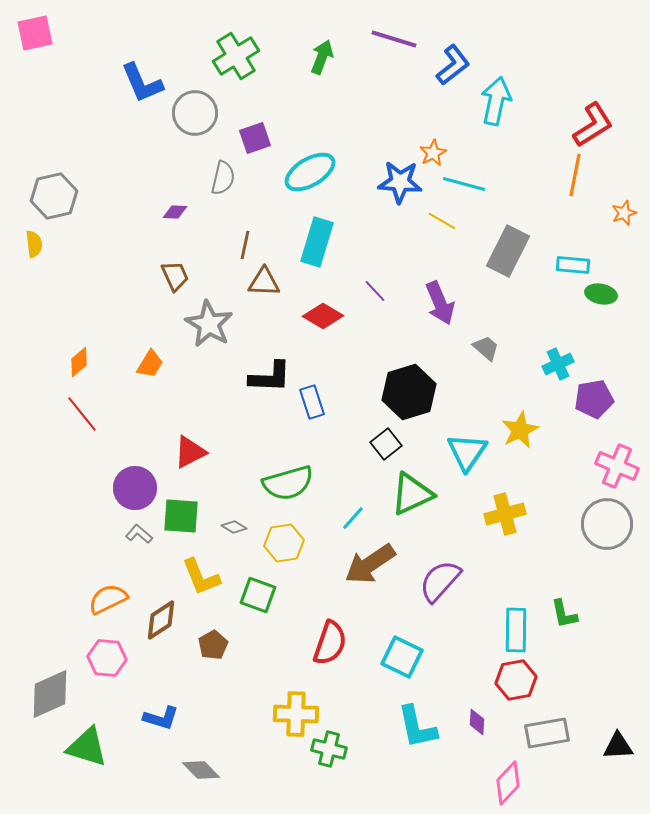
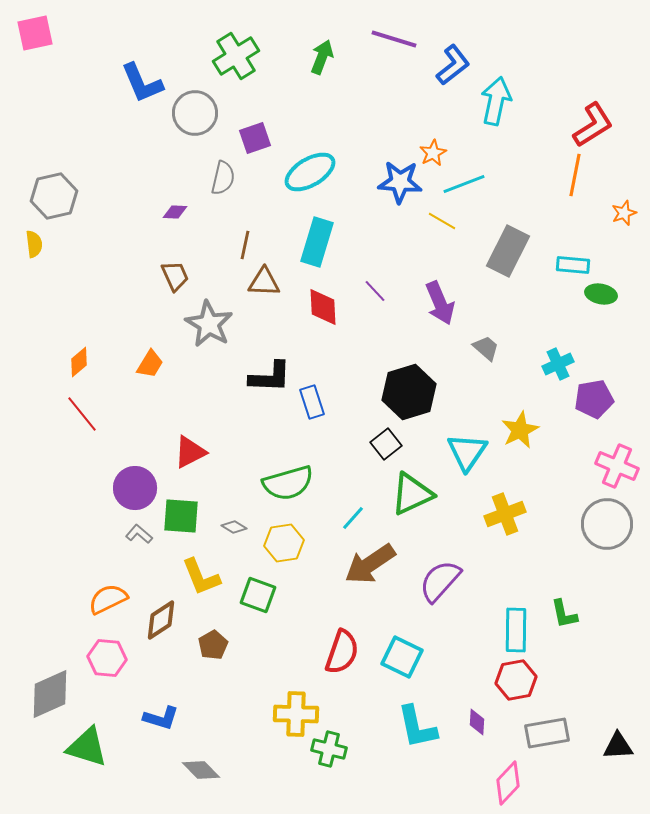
cyan line at (464, 184): rotated 36 degrees counterclockwise
red diamond at (323, 316): moved 9 px up; rotated 57 degrees clockwise
yellow cross at (505, 514): rotated 6 degrees counterclockwise
red semicircle at (330, 643): moved 12 px right, 9 px down
